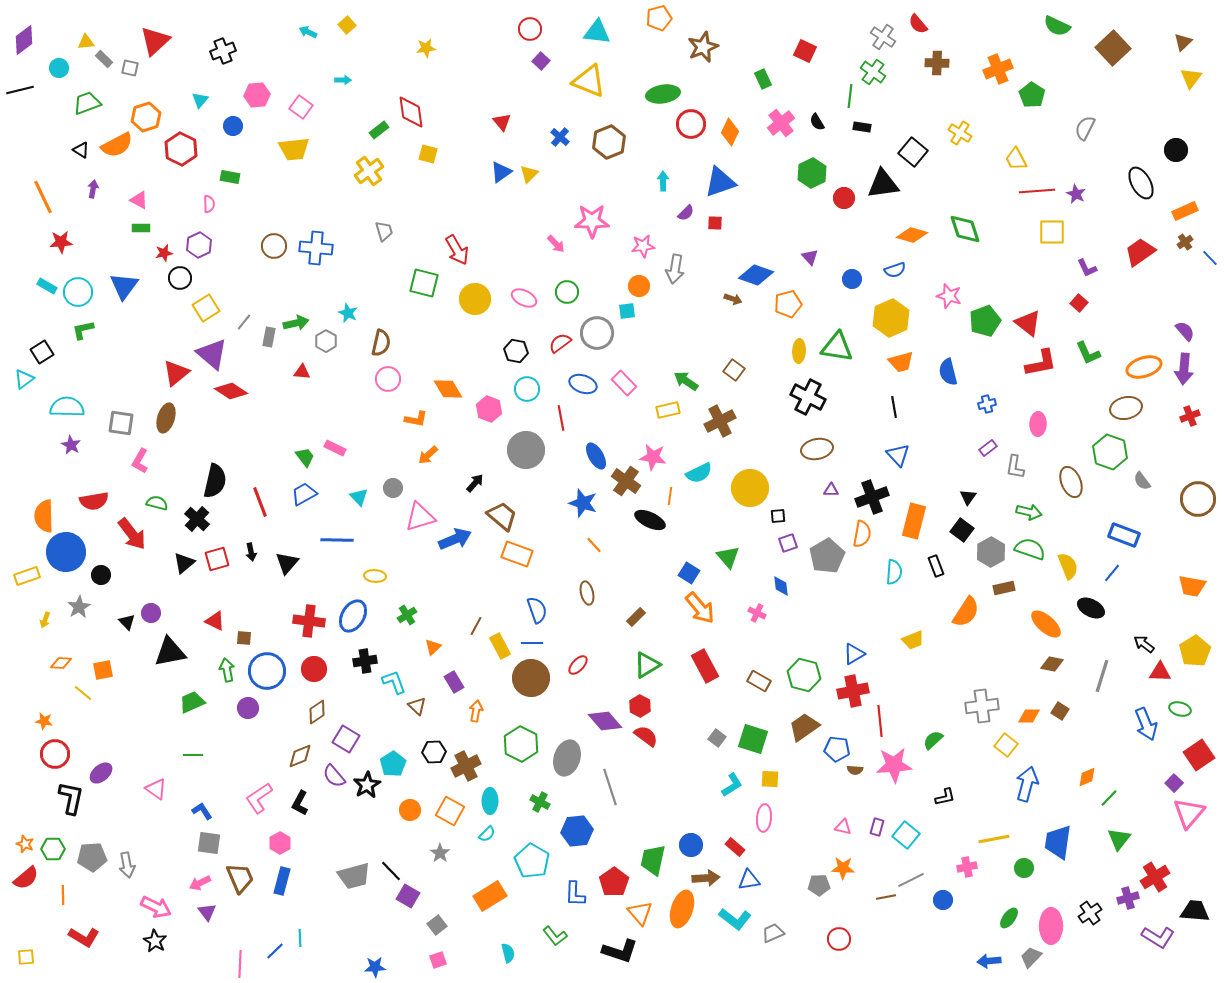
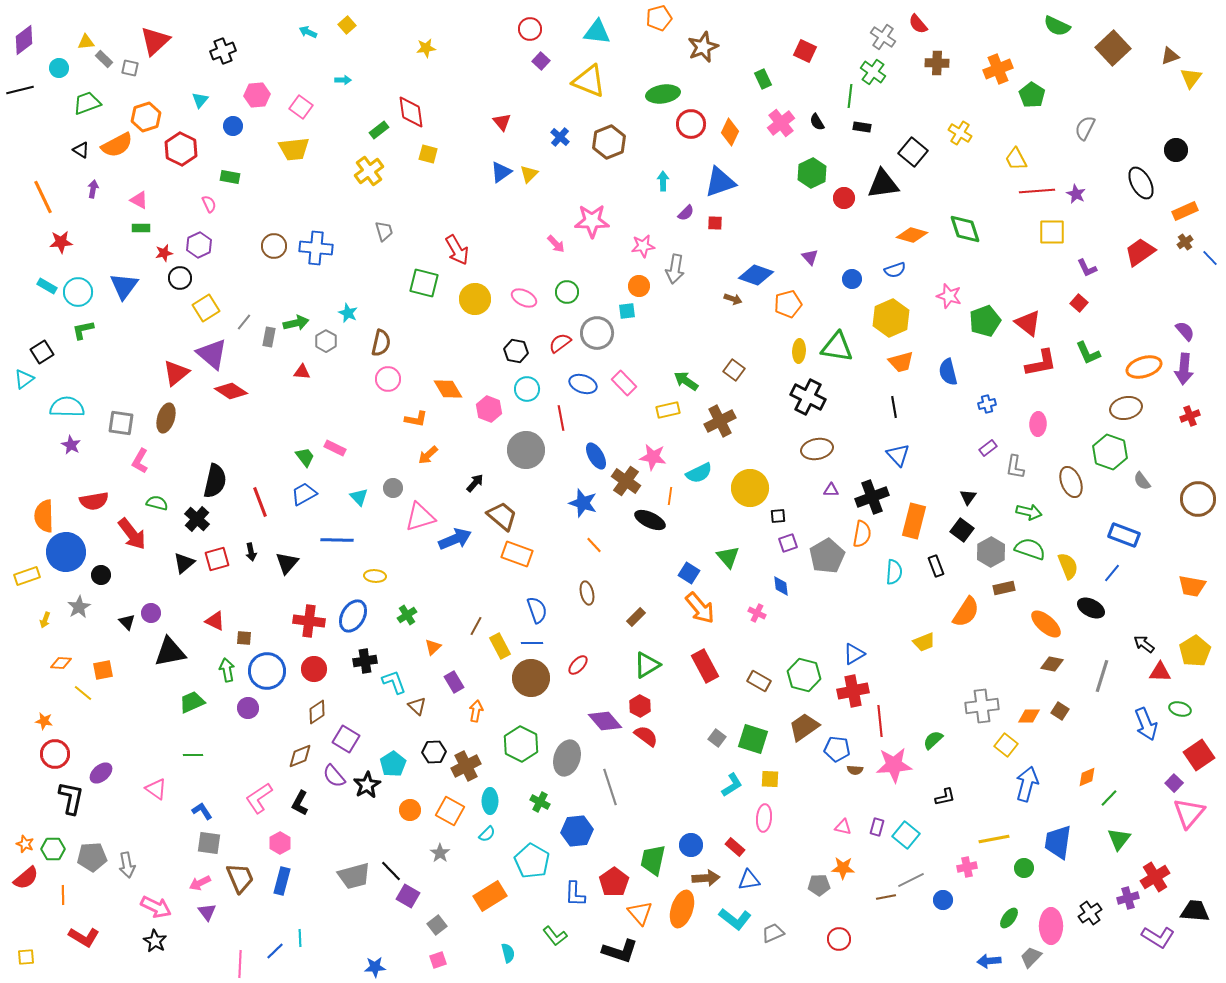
brown triangle at (1183, 42): moved 13 px left, 14 px down; rotated 24 degrees clockwise
pink semicircle at (209, 204): rotated 24 degrees counterclockwise
yellow trapezoid at (913, 640): moved 11 px right, 2 px down
